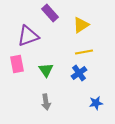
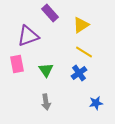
yellow line: rotated 42 degrees clockwise
